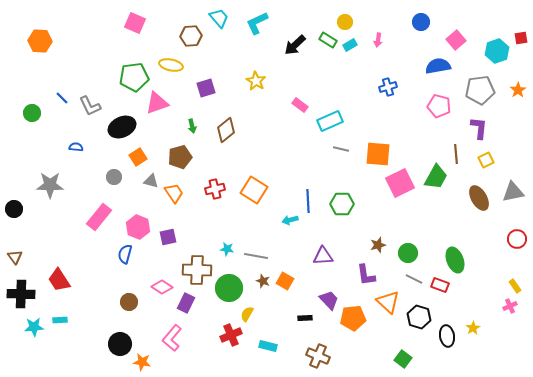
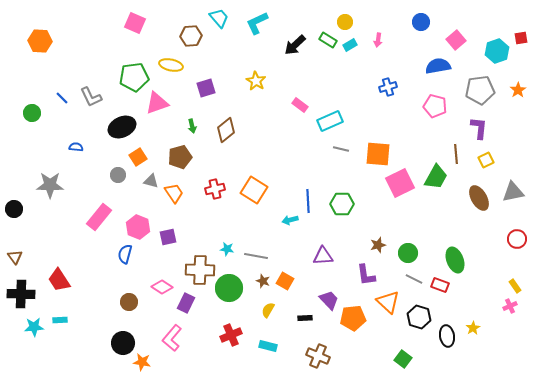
gray L-shape at (90, 106): moved 1 px right, 9 px up
pink pentagon at (439, 106): moved 4 px left
gray circle at (114, 177): moved 4 px right, 2 px up
brown cross at (197, 270): moved 3 px right
yellow semicircle at (247, 314): moved 21 px right, 4 px up
black circle at (120, 344): moved 3 px right, 1 px up
